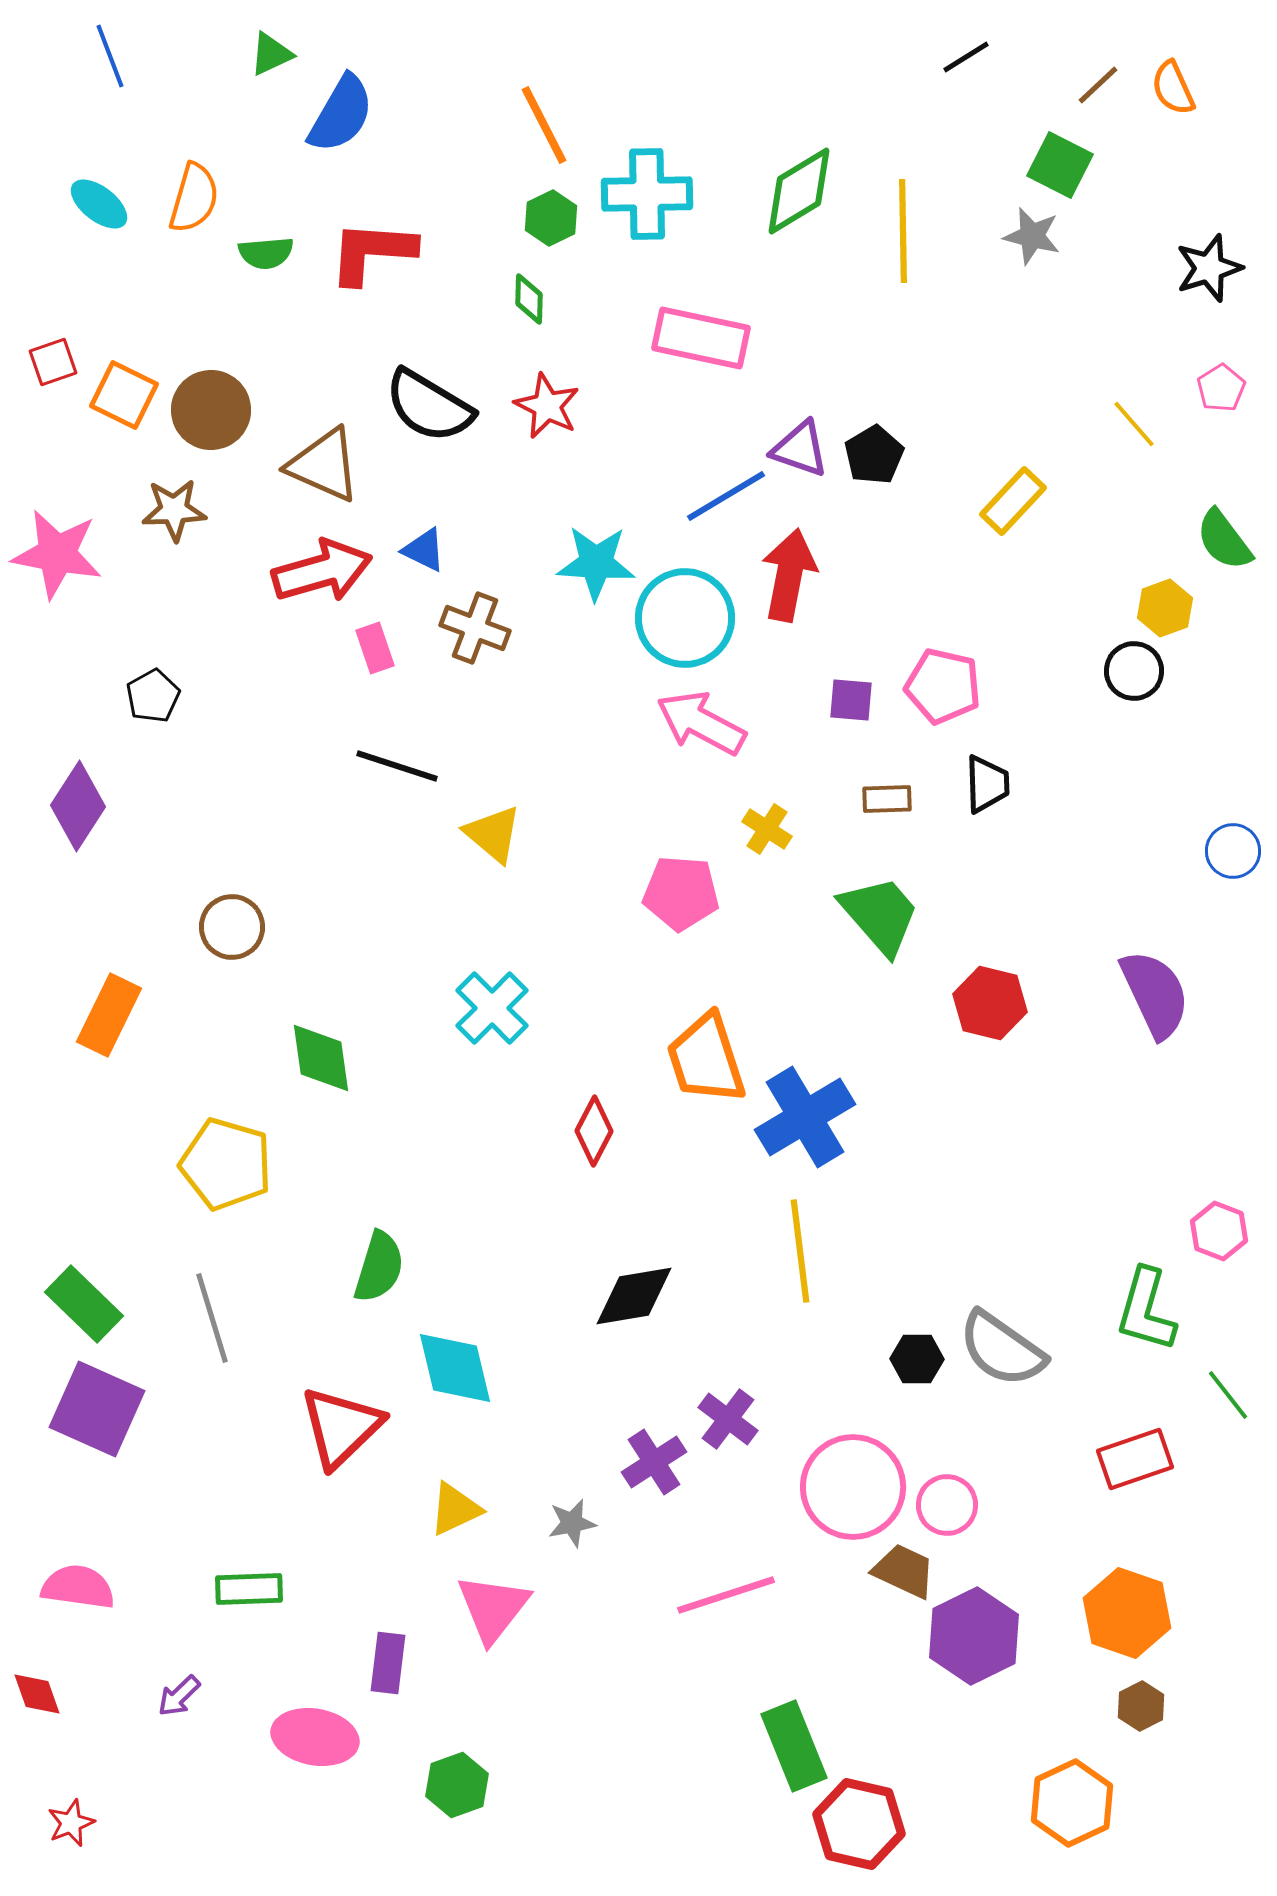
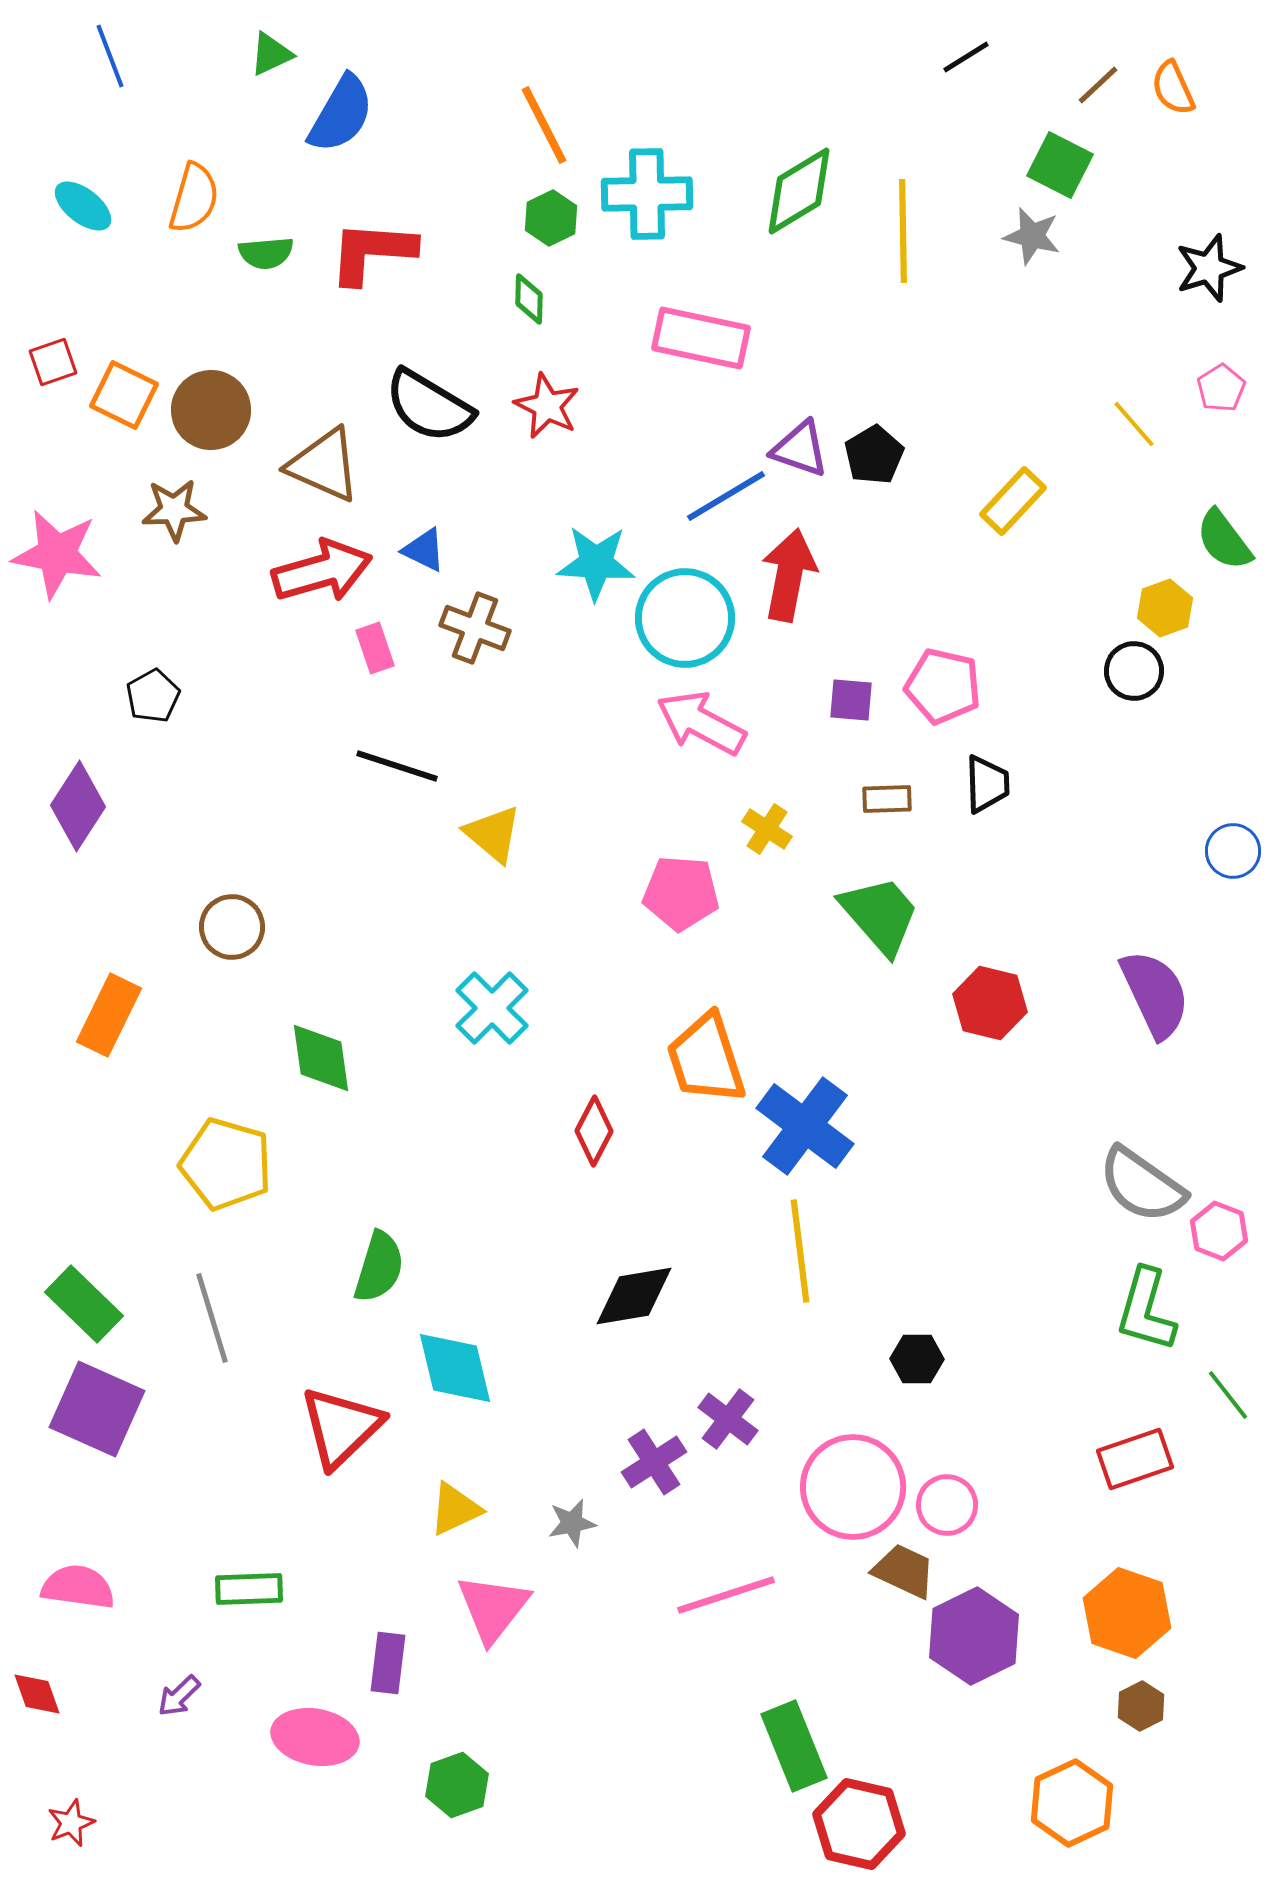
cyan ellipse at (99, 204): moved 16 px left, 2 px down
blue cross at (805, 1117): moved 9 px down; rotated 22 degrees counterclockwise
gray semicircle at (1002, 1349): moved 140 px right, 164 px up
